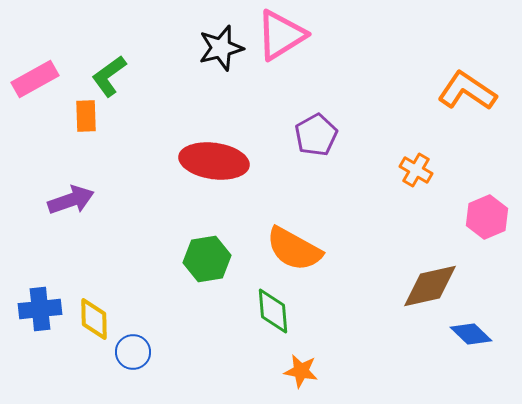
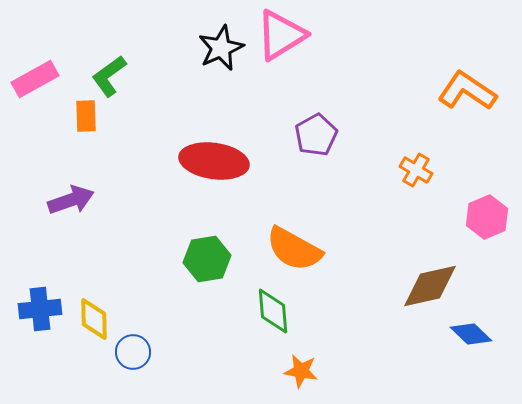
black star: rotated 9 degrees counterclockwise
